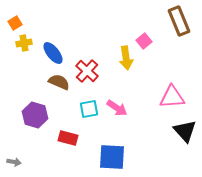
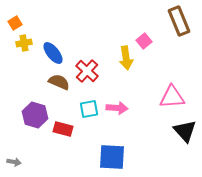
pink arrow: rotated 30 degrees counterclockwise
red rectangle: moved 5 px left, 9 px up
